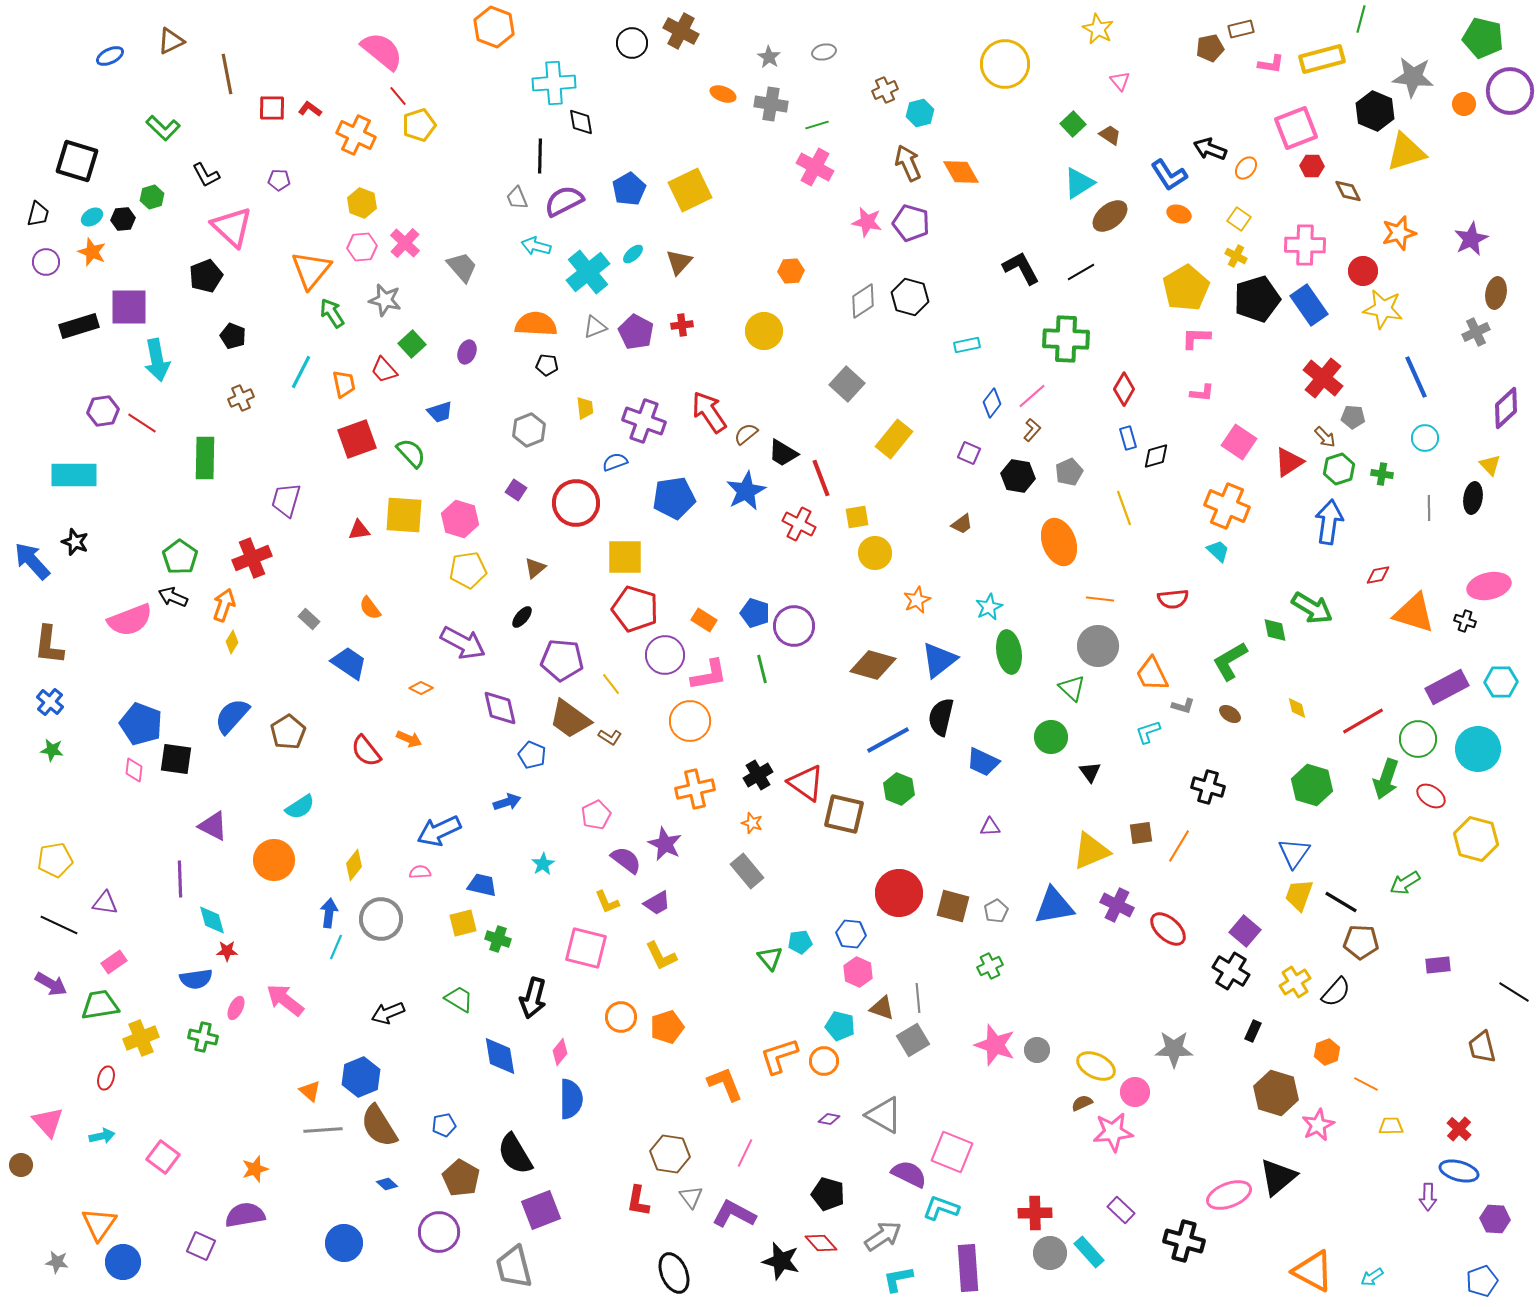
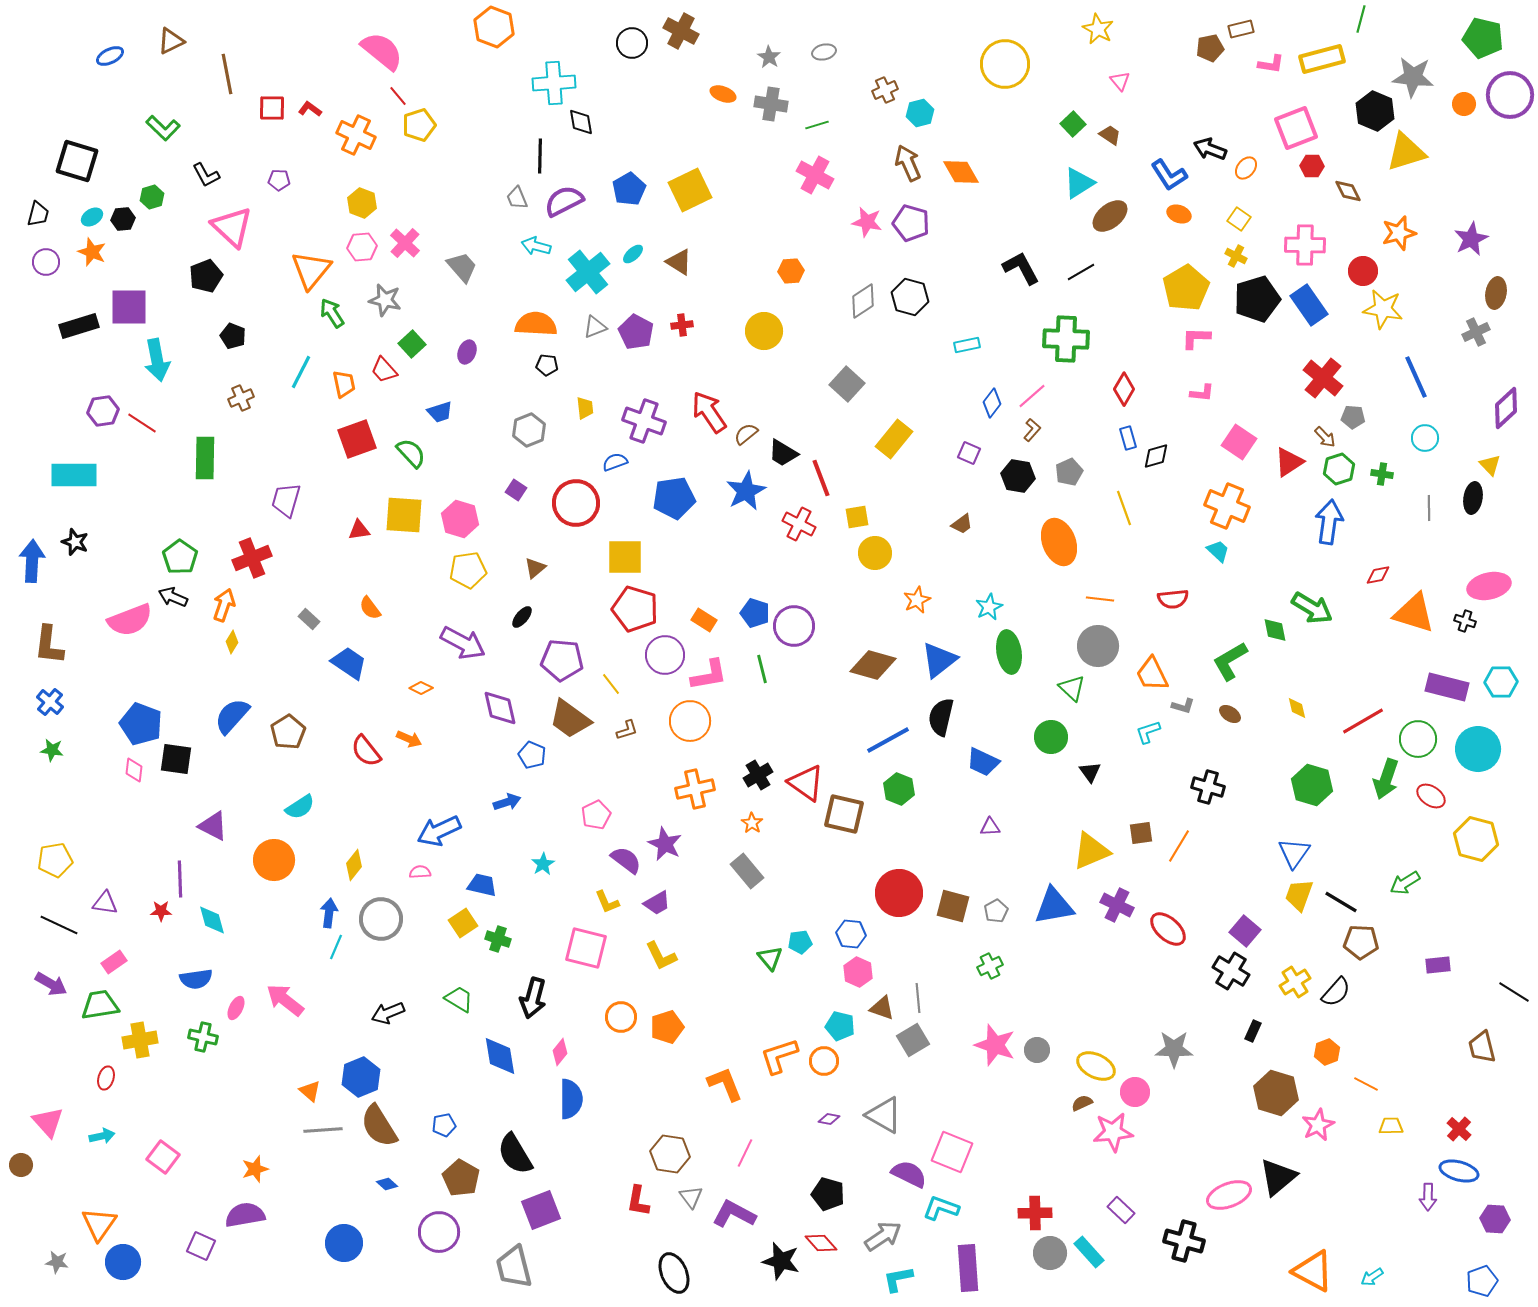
purple circle at (1510, 91): moved 4 px down
pink cross at (815, 167): moved 8 px down
brown triangle at (679, 262): rotated 40 degrees counterclockwise
blue arrow at (32, 561): rotated 45 degrees clockwise
purple rectangle at (1447, 687): rotated 42 degrees clockwise
brown L-shape at (610, 737): moved 17 px right, 7 px up; rotated 50 degrees counterclockwise
orange star at (752, 823): rotated 15 degrees clockwise
yellow square at (463, 923): rotated 20 degrees counterclockwise
red star at (227, 951): moved 66 px left, 40 px up
yellow cross at (141, 1038): moved 1 px left, 2 px down; rotated 12 degrees clockwise
